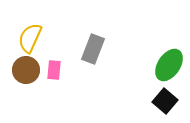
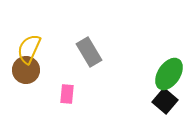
yellow semicircle: moved 1 px left, 11 px down
gray rectangle: moved 4 px left, 3 px down; rotated 52 degrees counterclockwise
green ellipse: moved 9 px down
pink rectangle: moved 13 px right, 24 px down
